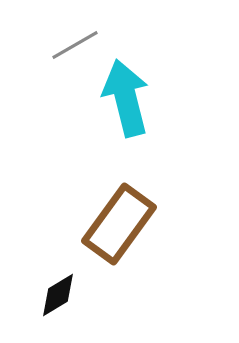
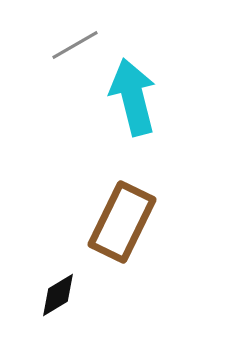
cyan arrow: moved 7 px right, 1 px up
brown rectangle: moved 3 px right, 2 px up; rotated 10 degrees counterclockwise
